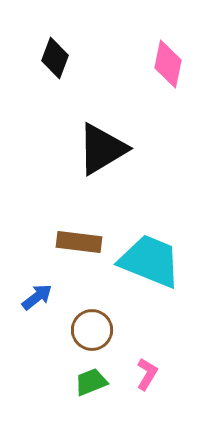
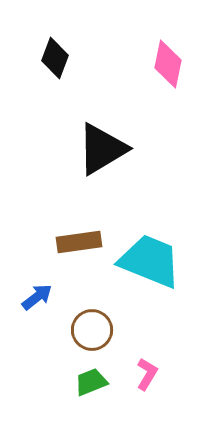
brown rectangle: rotated 15 degrees counterclockwise
